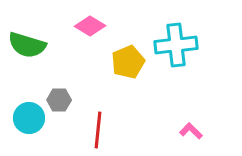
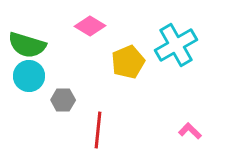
cyan cross: rotated 24 degrees counterclockwise
gray hexagon: moved 4 px right
cyan circle: moved 42 px up
pink L-shape: moved 1 px left
